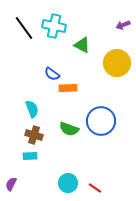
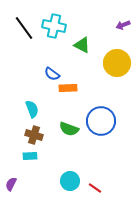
cyan circle: moved 2 px right, 2 px up
